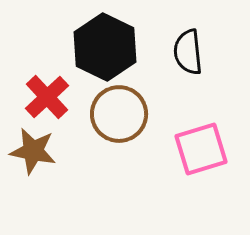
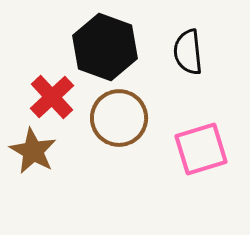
black hexagon: rotated 6 degrees counterclockwise
red cross: moved 5 px right
brown circle: moved 4 px down
brown star: rotated 18 degrees clockwise
